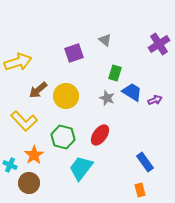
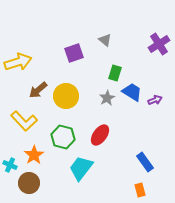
gray star: rotated 21 degrees clockwise
